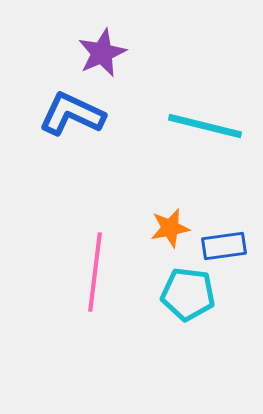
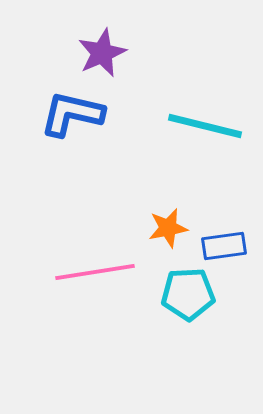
blue L-shape: rotated 12 degrees counterclockwise
orange star: moved 2 px left
pink line: rotated 74 degrees clockwise
cyan pentagon: rotated 10 degrees counterclockwise
